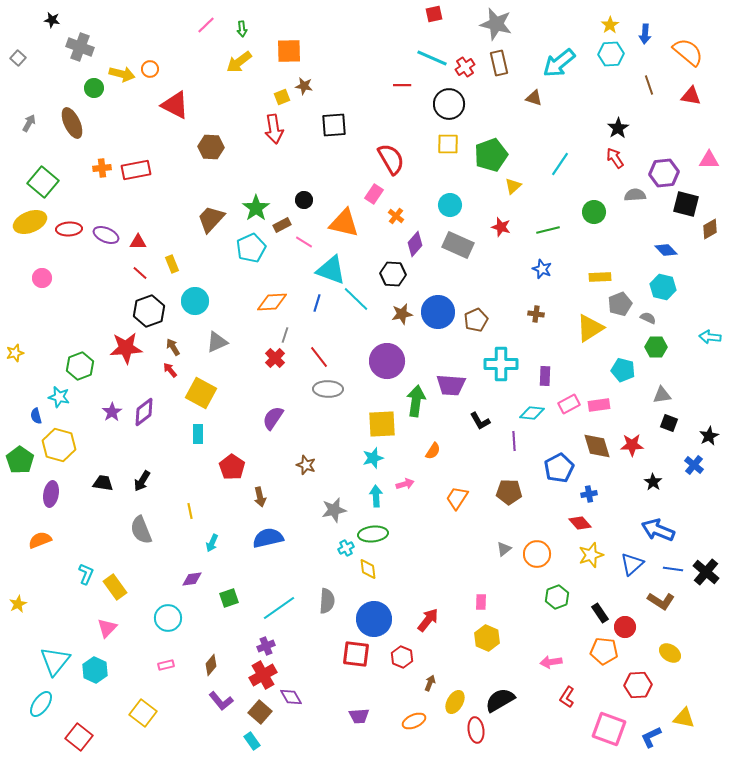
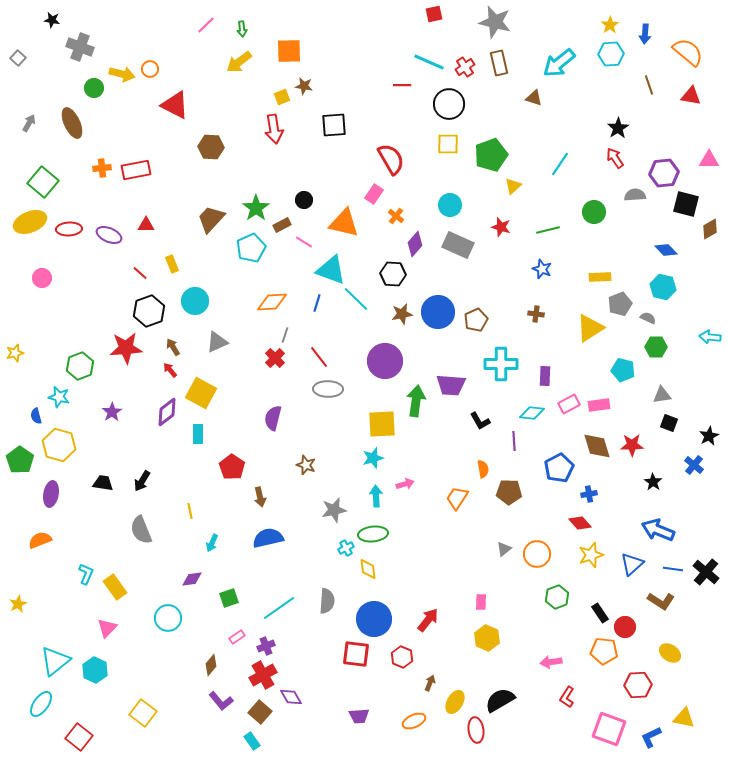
gray star at (496, 24): moved 1 px left, 2 px up
cyan line at (432, 58): moved 3 px left, 4 px down
purple ellipse at (106, 235): moved 3 px right
red triangle at (138, 242): moved 8 px right, 17 px up
purple circle at (387, 361): moved 2 px left
purple diamond at (144, 412): moved 23 px right
purple semicircle at (273, 418): rotated 20 degrees counterclockwise
orange semicircle at (433, 451): moved 50 px right, 18 px down; rotated 42 degrees counterclockwise
cyan triangle at (55, 661): rotated 12 degrees clockwise
pink rectangle at (166, 665): moved 71 px right, 28 px up; rotated 21 degrees counterclockwise
